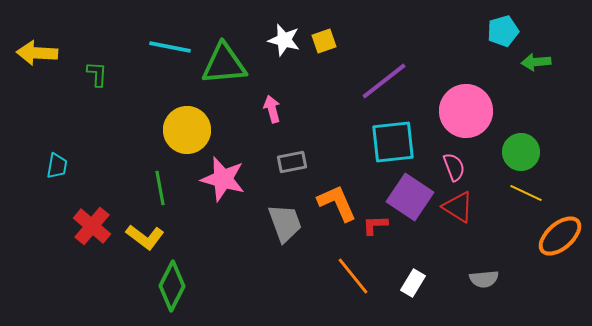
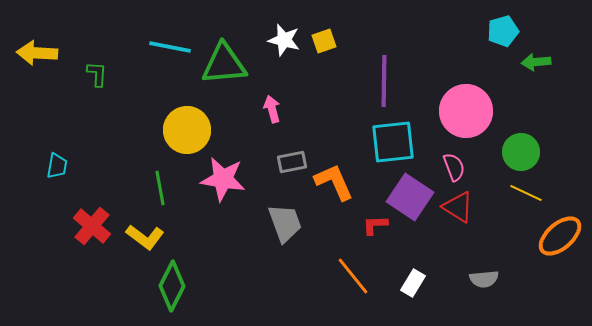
purple line: rotated 51 degrees counterclockwise
pink star: rotated 6 degrees counterclockwise
orange L-shape: moved 3 px left, 21 px up
